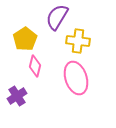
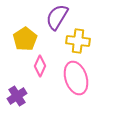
pink diamond: moved 5 px right; rotated 10 degrees clockwise
